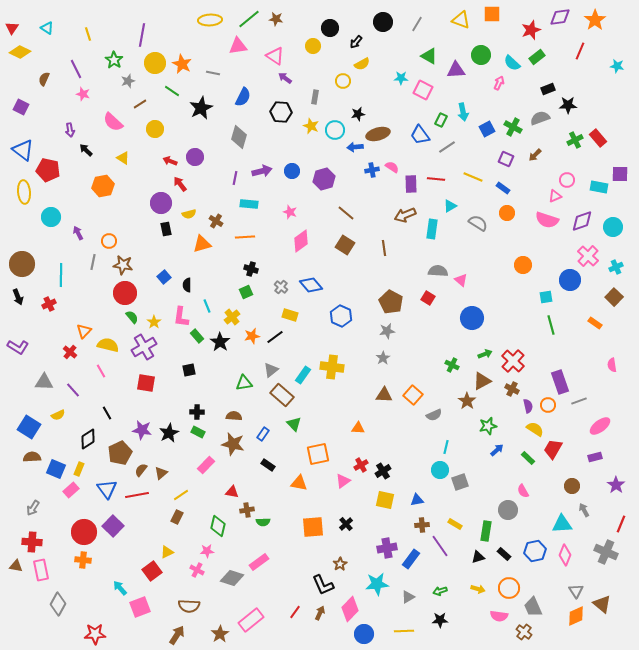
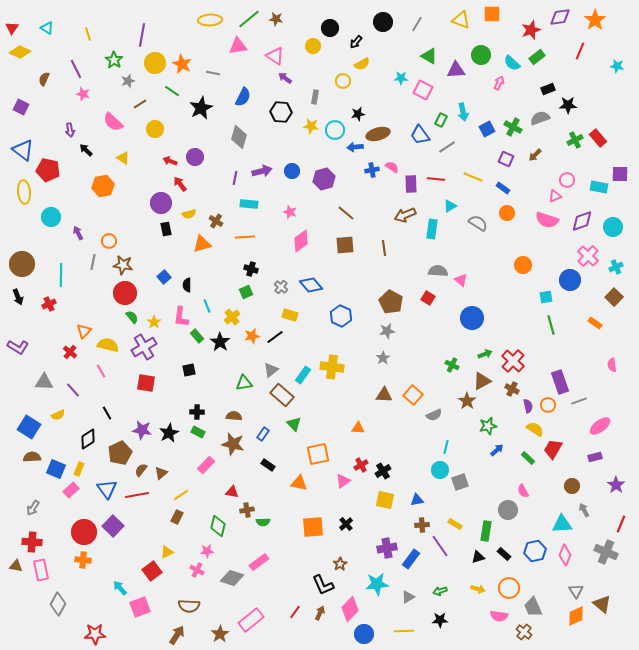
yellow star at (311, 126): rotated 14 degrees counterclockwise
brown square at (345, 245): rotated 36 degrees counterclockwise
